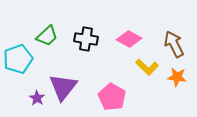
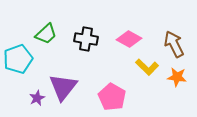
green trapezoid: moved 1 px left, 2 px up
purple star: rotated 14 degrees clockwise
